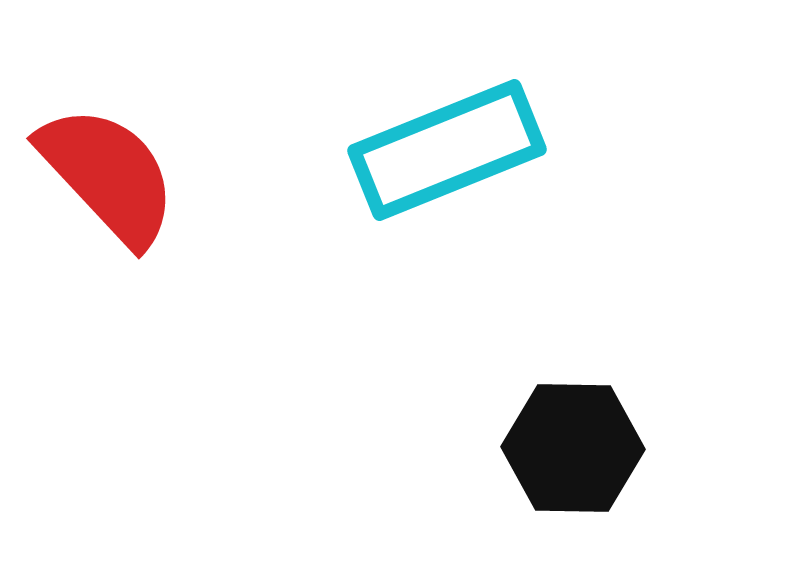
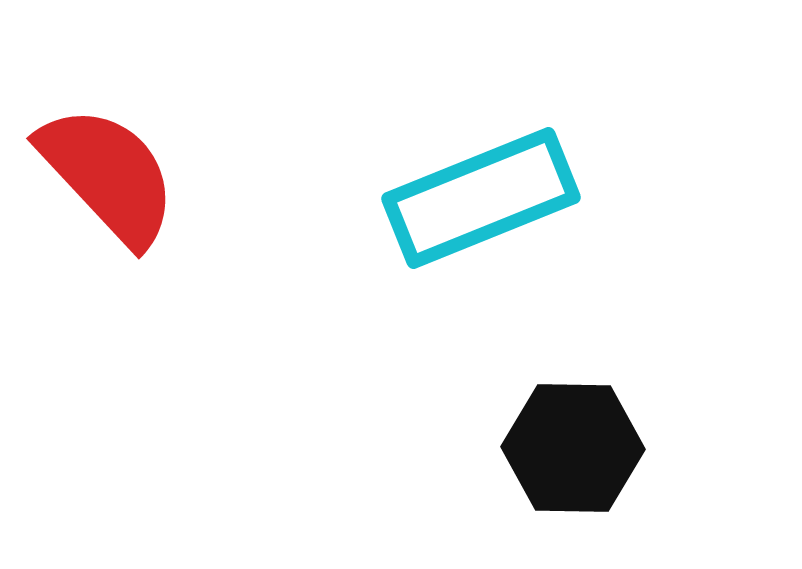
cyan rectangle: moved 34 px right, 48 px down
